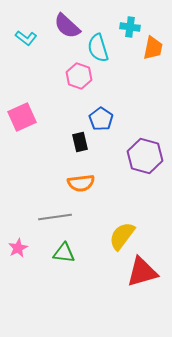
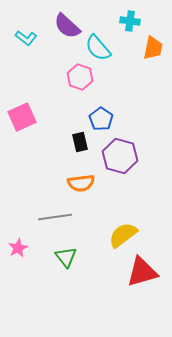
cyan cross: moved 6 px up
cyan semicircle: rotated 24 degrees counterclockwise
pink hexagon: moved 1 px right, 1 px down
purple hexagon: moved 25 px left
yellow semicircle: moved 1 px right, 1 px up; rotated 16 degrees clockwise
green triangle: moved 2 px right, 4 px down; rotated 45 degrees clockwise
